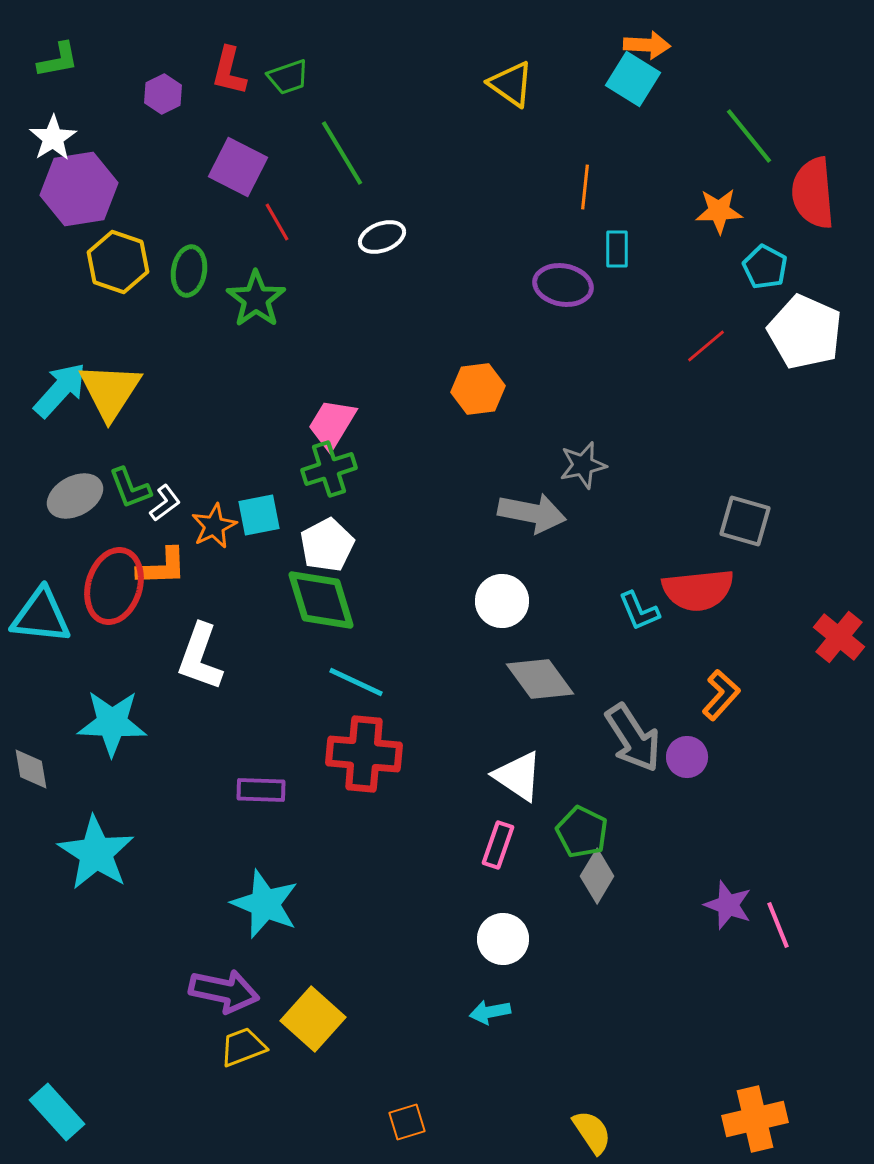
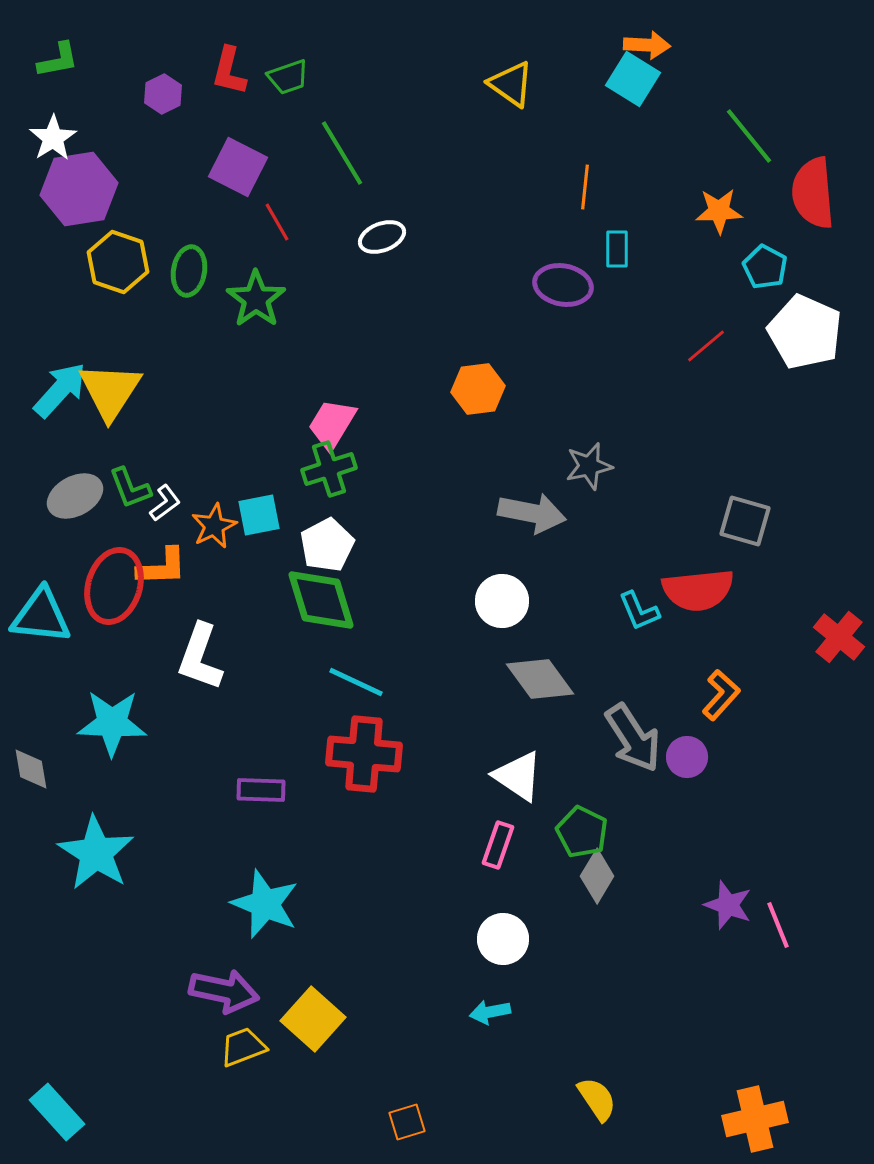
gray star at (583, 465): moved 6 px right, 1 px down
yellow semicircle at (592, 1132): moved 5 px right, 33 px up
